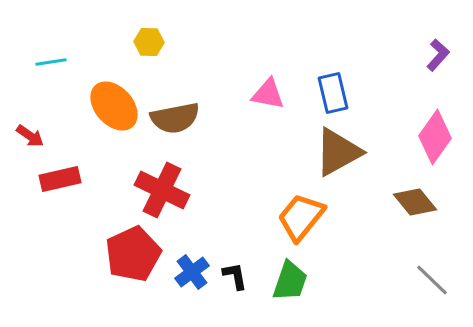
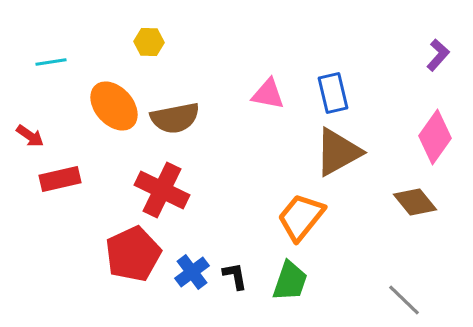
gray line: moved 28 px left, 20 px down
